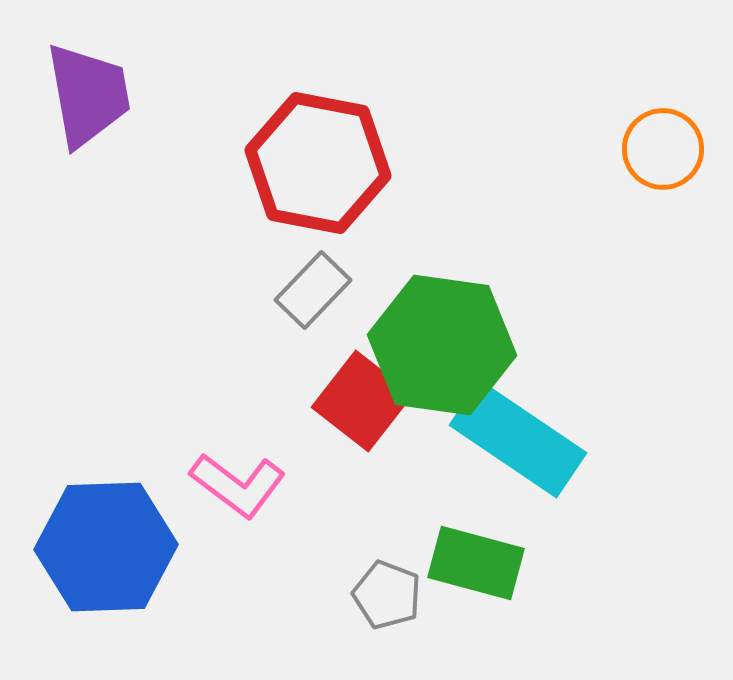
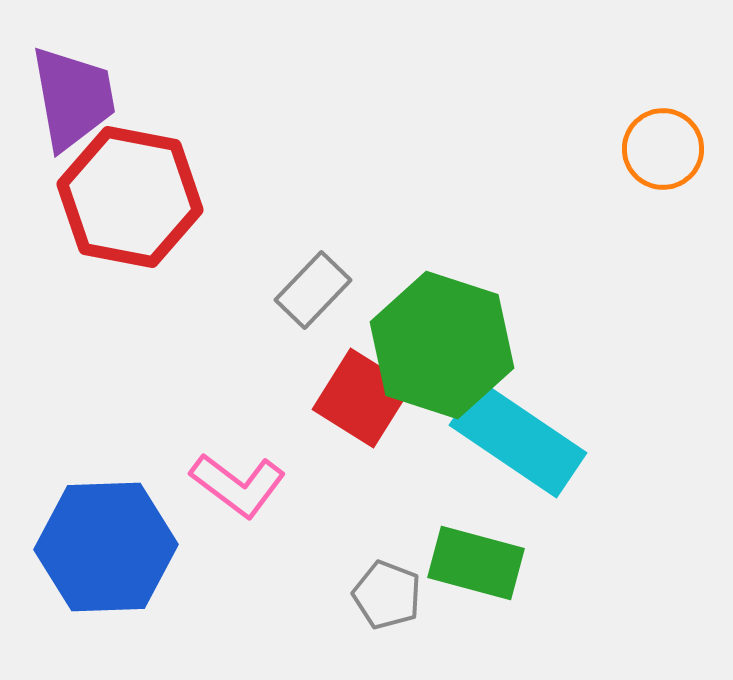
purple trapezoid: moved 15 px left, 3 px down
red hexagon: moved 188 px left, 34 px down
green hexagon: rotated 10 degrees clockwise
red square: moved 3 px up; rotated 6 degrees counterclockwise
